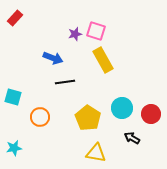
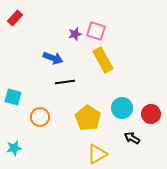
yellow triangle: moved 1 px right, 1 px down; rotated 40 degrees counterclockwise
